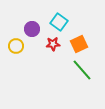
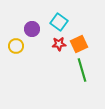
red star: moved 6 px right
green line: rotated 25 degrees clockwise
